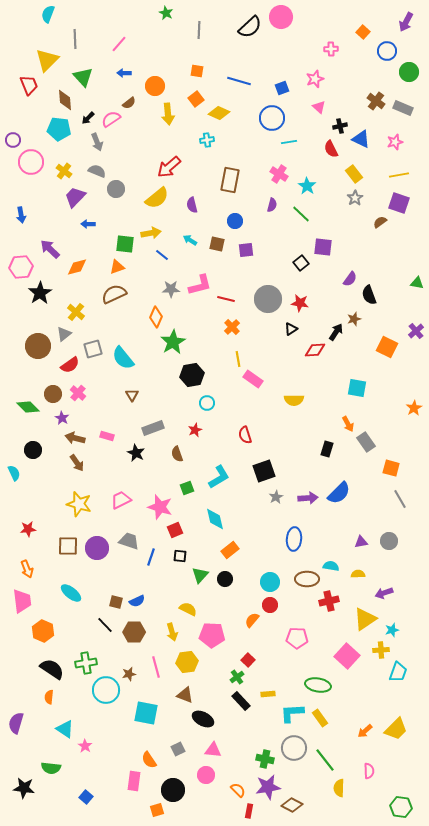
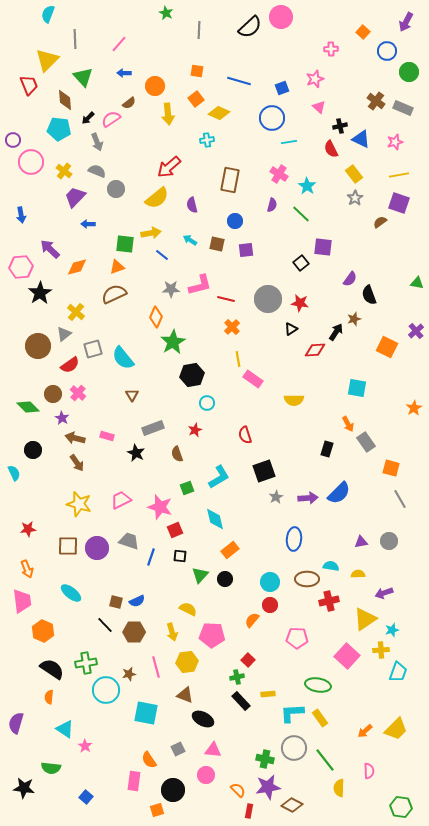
green cross at (237, 677): rotated 24 degrees clockwise
